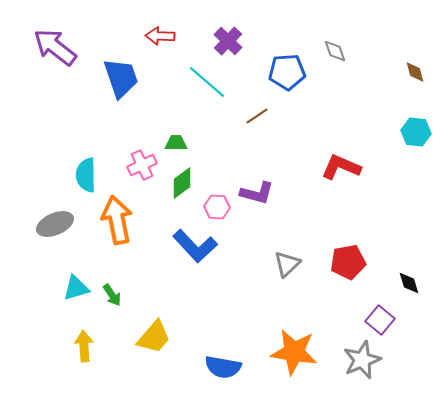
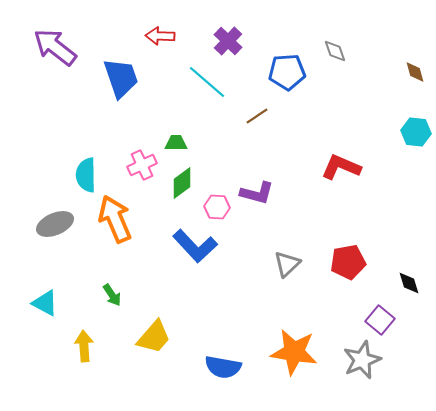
orange arrow: moved 2 px left, 1 px up; rotated 12 degrees counterclockwise
cyan triangle: moved 31 px left, 15 px down; rotated 44 degrees clockwise
